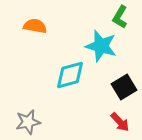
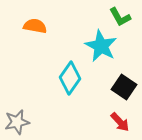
green L-shape: rotated 60 degrees counterclockwise
cyan star: rotated 12 degrees clockwise
cyan diamond: moved 3 px down; rotated 40 degrees counterclockwise
black square: rotated 25 degrees counterclockwise
gray star: moved 11 px left
